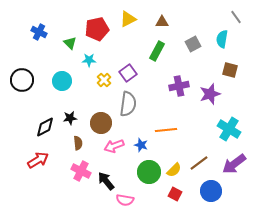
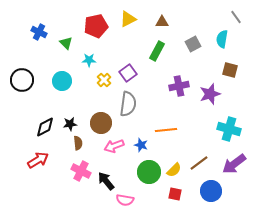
red pentagon: moved 1 px left, 3 px up
green triangle: moved 4 px left
black star: moved 6 px down
cyan cross: rotated 15 degrees counterclockwise
red square: rotated 16 degrees counterclockwise
